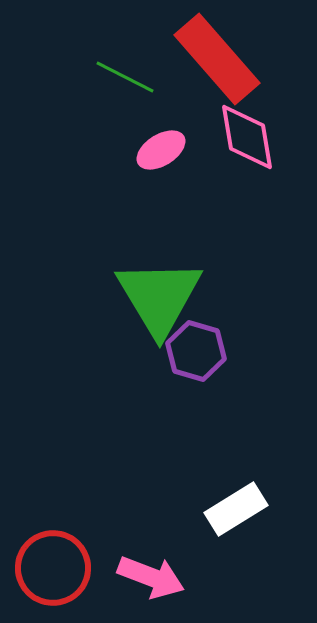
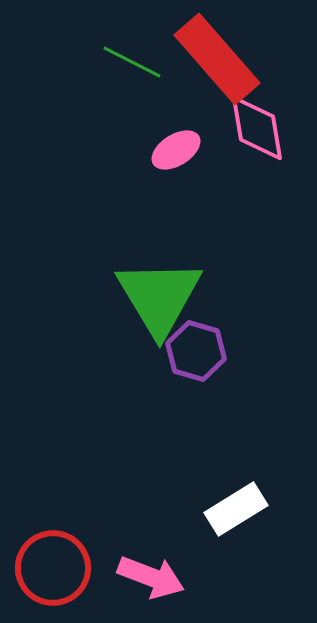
green line: moved 7 px right, 15 px up
pink diamond: moved 10 px right, 9 px up
pink ellipse: moved 15 px right
